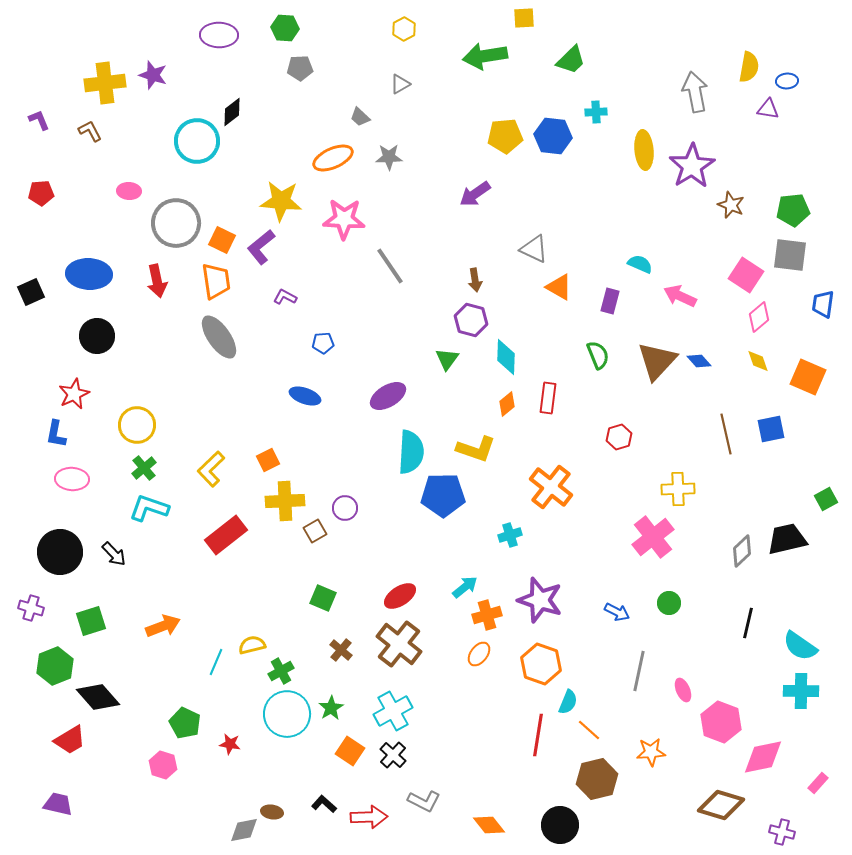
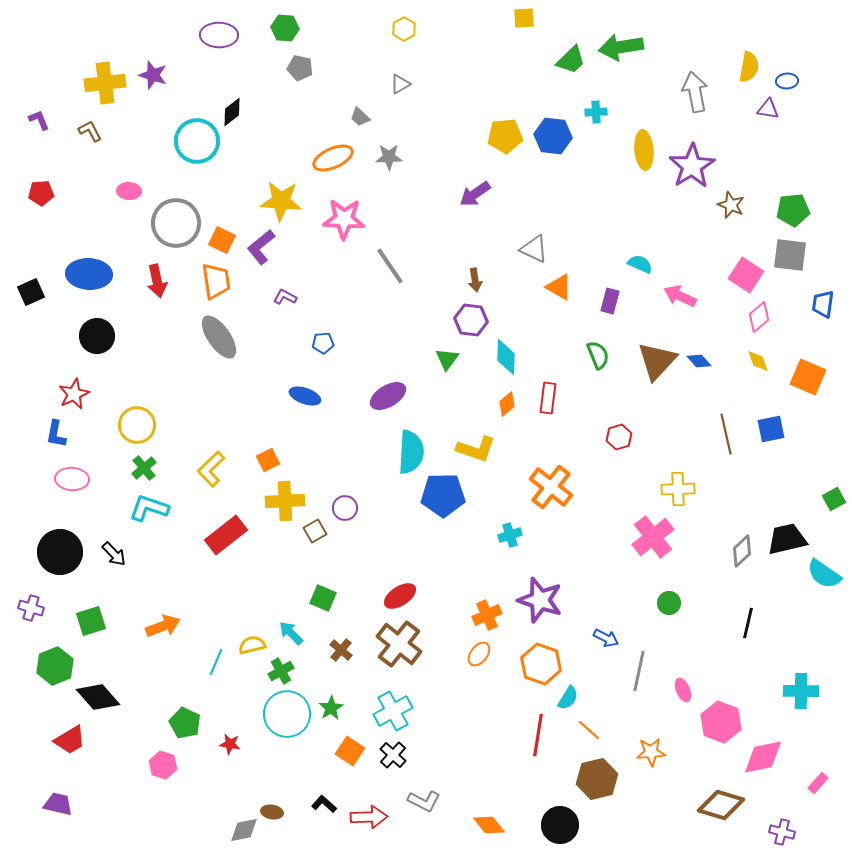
green arrow at (485, 56): moved 136 px right, 9 px up
gray pentagon at (300, 68): rotated 15 degrees clockwise
purple hexagon at (471, 320): rotated 8 degrees counterclockwise
green square at (826, 499): moved 8 px right
cyan arrow at (465, 587): moved 174 px left, 46 px down; rotated 96 degrees counterclockwise
blue arrow at (617, 612): moved 11 px left, 26 px down
orange cross at (487, 615): rotated 8 degrees counterclockwise
cyan semicircle at (800, 646): moved 24 px right, 72 px up
cyan semicircle at (568, 702): moved 4 px up; rotated 10 degrees clockwise
